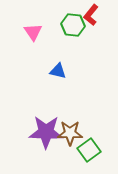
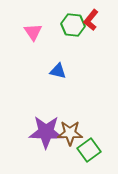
red L-shape: moved 5 px down
